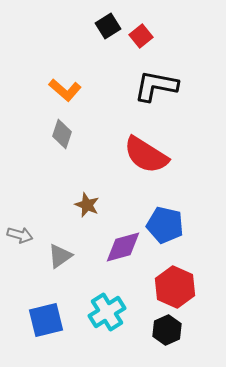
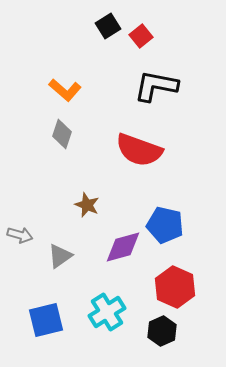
red semicircle: moved 7 px left, 5 px up; rotated 12 degrees counterclockwise
black hexagon: moved 5 px left, 1 px down
